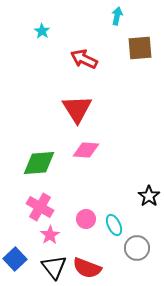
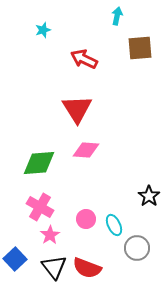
cyan star: moved 1 px right, 1 px up; rotated 21 degrees clockwise
